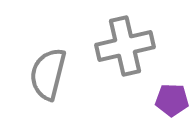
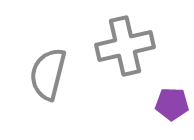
purple pentagon: moved 4 px down
